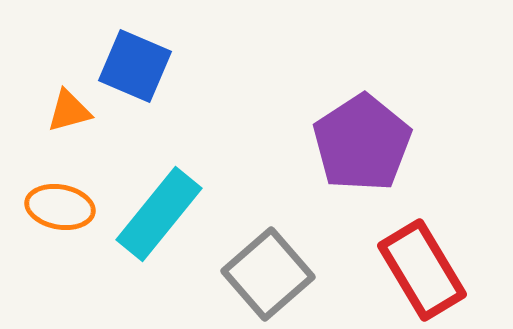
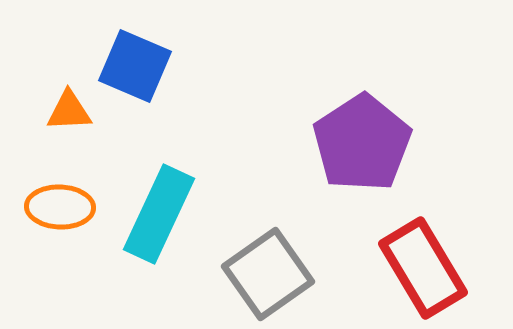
orange triangle: rotated 12 degrees clockwise
orange ellipse: rotated 8 degrees counterclockwise
cyan rectangle: rotated 14 degrees counterclockwise
red rectangle: moved 1 px right, 2 px up
gray square: rotated 6 degrees clockwise
